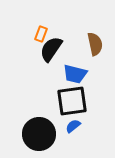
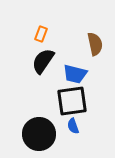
black semicircle: moved 8 px left, 12 px down
blue semicircle: rotated 70 degrees counterclockwise
